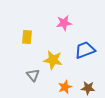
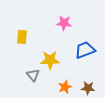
pink star: rotated 14 degrees clockwise
yellow rectangle: moved 5 px left
yellow star: moved 3 px left; rotated 12 degrees counterclockwise
